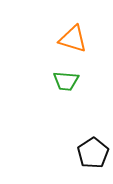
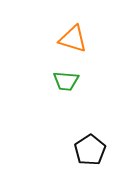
black pentagon: moved 3 px left, 3 px up
